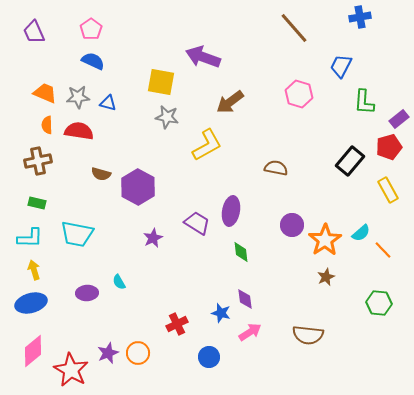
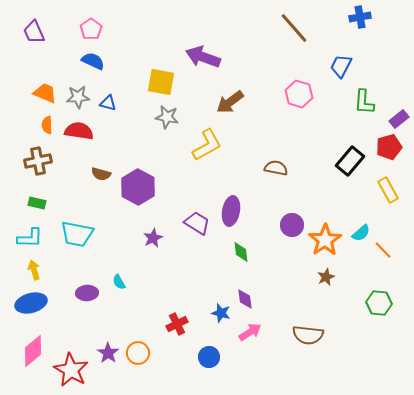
purple star at (108, 353): rotated 15 degrees counterclockwise
